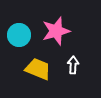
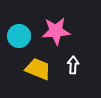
pink star: rotated 12 degrees clockwise
cyan circle: moved 1 px down
